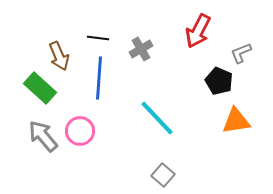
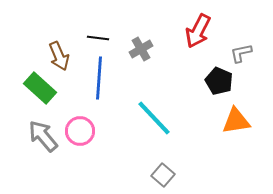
gray L-shape: rotated 10 degrees clockwise
cyan line: moved 3 px left
